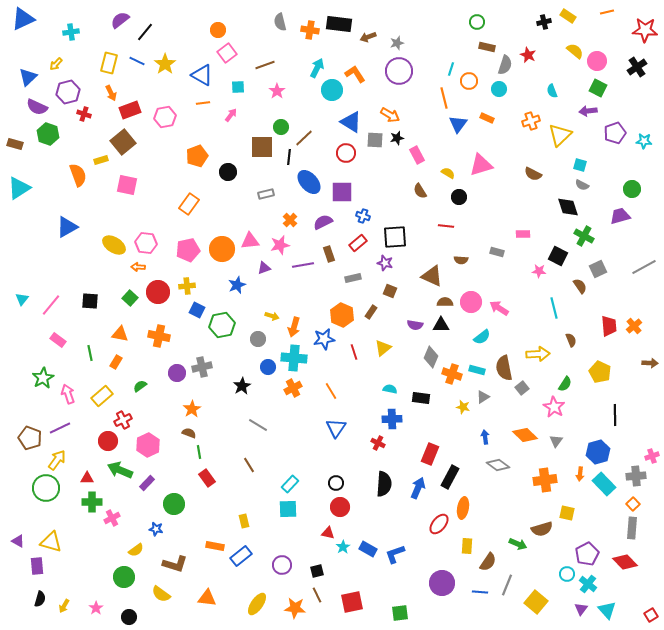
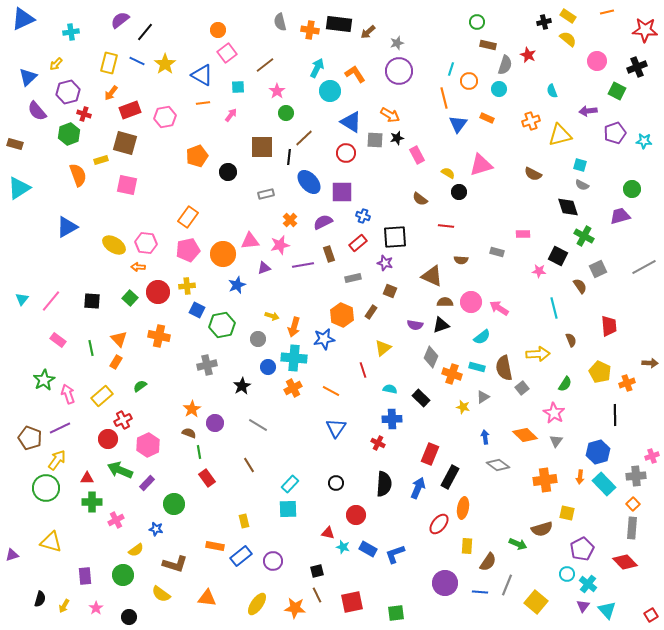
brown arrow at (368, 37): moved 5 px up; rotated 21 degrees counterclockwise
brown rectangle at (487, 47): moved 1 px right, 2 px up
yellow semicircle at (575, 51): moved 7 px left, 12 px up
brown line at (265, 65): rotated 18 degrees counterclockwise
black cross at (637, 67): rotated 12 degrees clockwise
green square at (598, 88): moved 19 px right, 3 px down
cyan circle at (332, 90): moved 2 px left, 1 px down
orange arrow at (111, 93): rotated 63 degrees clockwise
purple semicircle at (37, 107): moved 4 px down; rotated 25 degrees clockwise
green circle at (281, 127): moved 5 px right, 14 px up
green hexagon at (48, 134): moved 21 px right; rotated 20 degrees clockwise
yellow triangle at (560, 135): rotated 30 degrees clockwise
brown square at (123, 142): moved 2 px right, 1 px down; rotated 35 degrees counterclockwise
brown semicircle at (420, 191): moved 8 px down; rotated 21 degrees counterclockwise
black circle at (459, 197): moved 5 px up
orange rectangle at (189, 204): moved 1 px left, 13 px down
orange circle at (222, 249): moved 1 px right, 5 px down
black square at (90, 301): moved 2 px right
pink line at (51, 305): moved 4 px up
black triangle at (441, 325): rotated 18 degrees counterclockwise
orange cross at (634, 326): moved 7 px left, 57 px down; rotated 21 degrees clockwise
orange triangle at (120, 334): moved 1 px left, 5 px down; rotated 36 degrees clockwise
red line at (354, 352): moved 9 px right, 18 px down
green line at (90, 353): moved 1 px right, 5 px up
gray cross at (202, 367): moved 5 px right, 2 px up
cyan rectangle at (477, 370): moved 3 px up
purple circle at (177, 373): moved 38 px right, 50 px down
green star at (43, 378): moved 1 px right, 2 px down
orange line at (331, 391): rotated 30 degrees counterclockwise
black rectangle at (421, 398): rotated 36 degrees clockwise
pink star at (554, 407): moved 6 px down
red circle at (108, 441): moved 2 px up
orange arrow at (580, 474): moved 3 px down
red circle at (340, 507): moved 16 px right, 8 px down
pink cross at (112, 518): moved 4 px right, 2 px down
purple triangle at (18, 541): moved 6 px left, 14 px down; rotated 48 degrees counterclockwise
cyan star at (343, 547): rotated 24 degrees counterclockwise
purple pentagon at (587, 554): moved 5 px left, 5 px up
purple circle at (282, 565): moved 9 px left, 4 px up
purple rectangle at (37, 566): moved 48 px right, 10 px down
green circle at (124, 577): moved 1 px left, 2 px up
purple circle at (442, 583): moved 3 px right
purple triangle at (581, 609): moved 2 px right, 3 px up
green square at (400, 613): moved 4 px left
